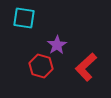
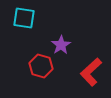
purple star: moved 4 px right
red L-shape: moved 5 px right, 5 px down
